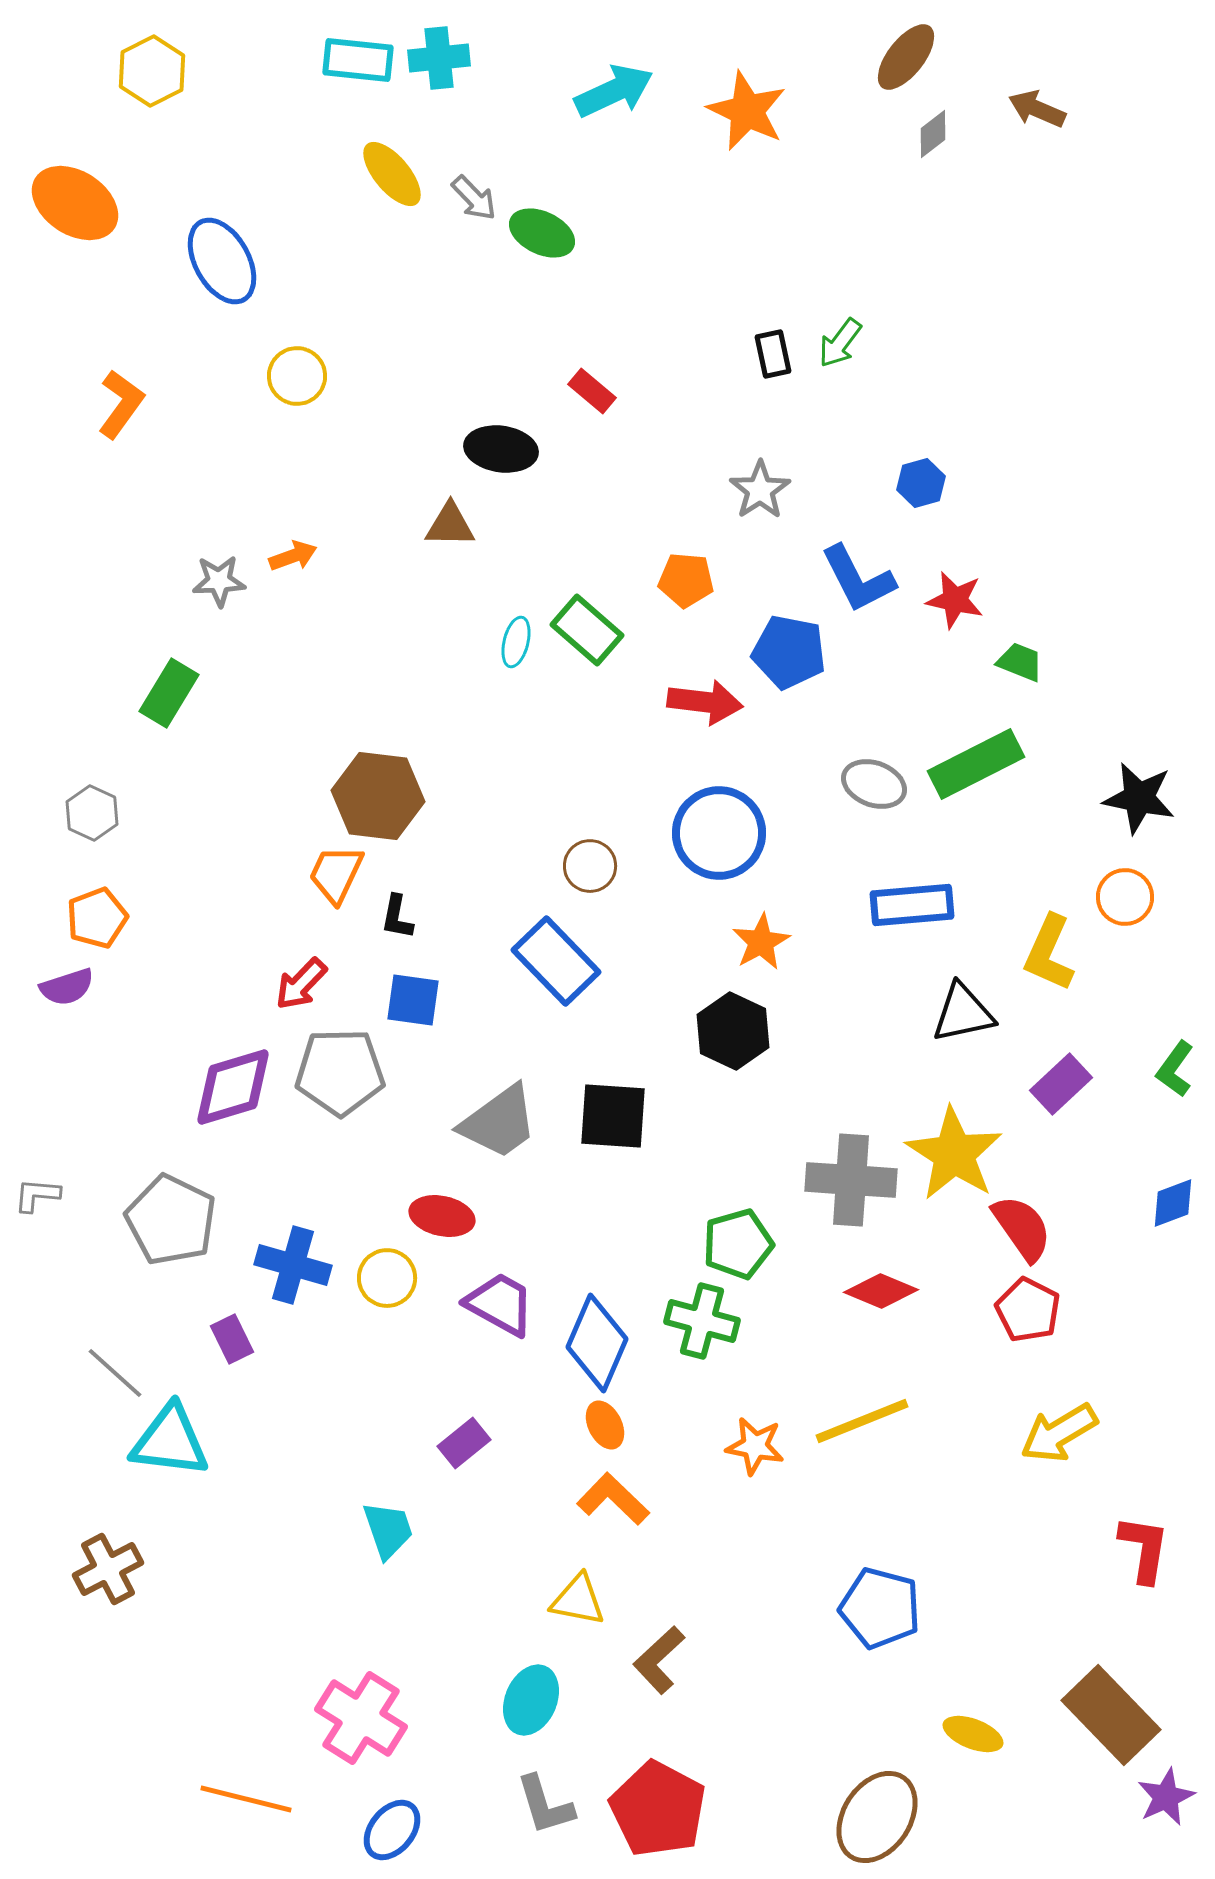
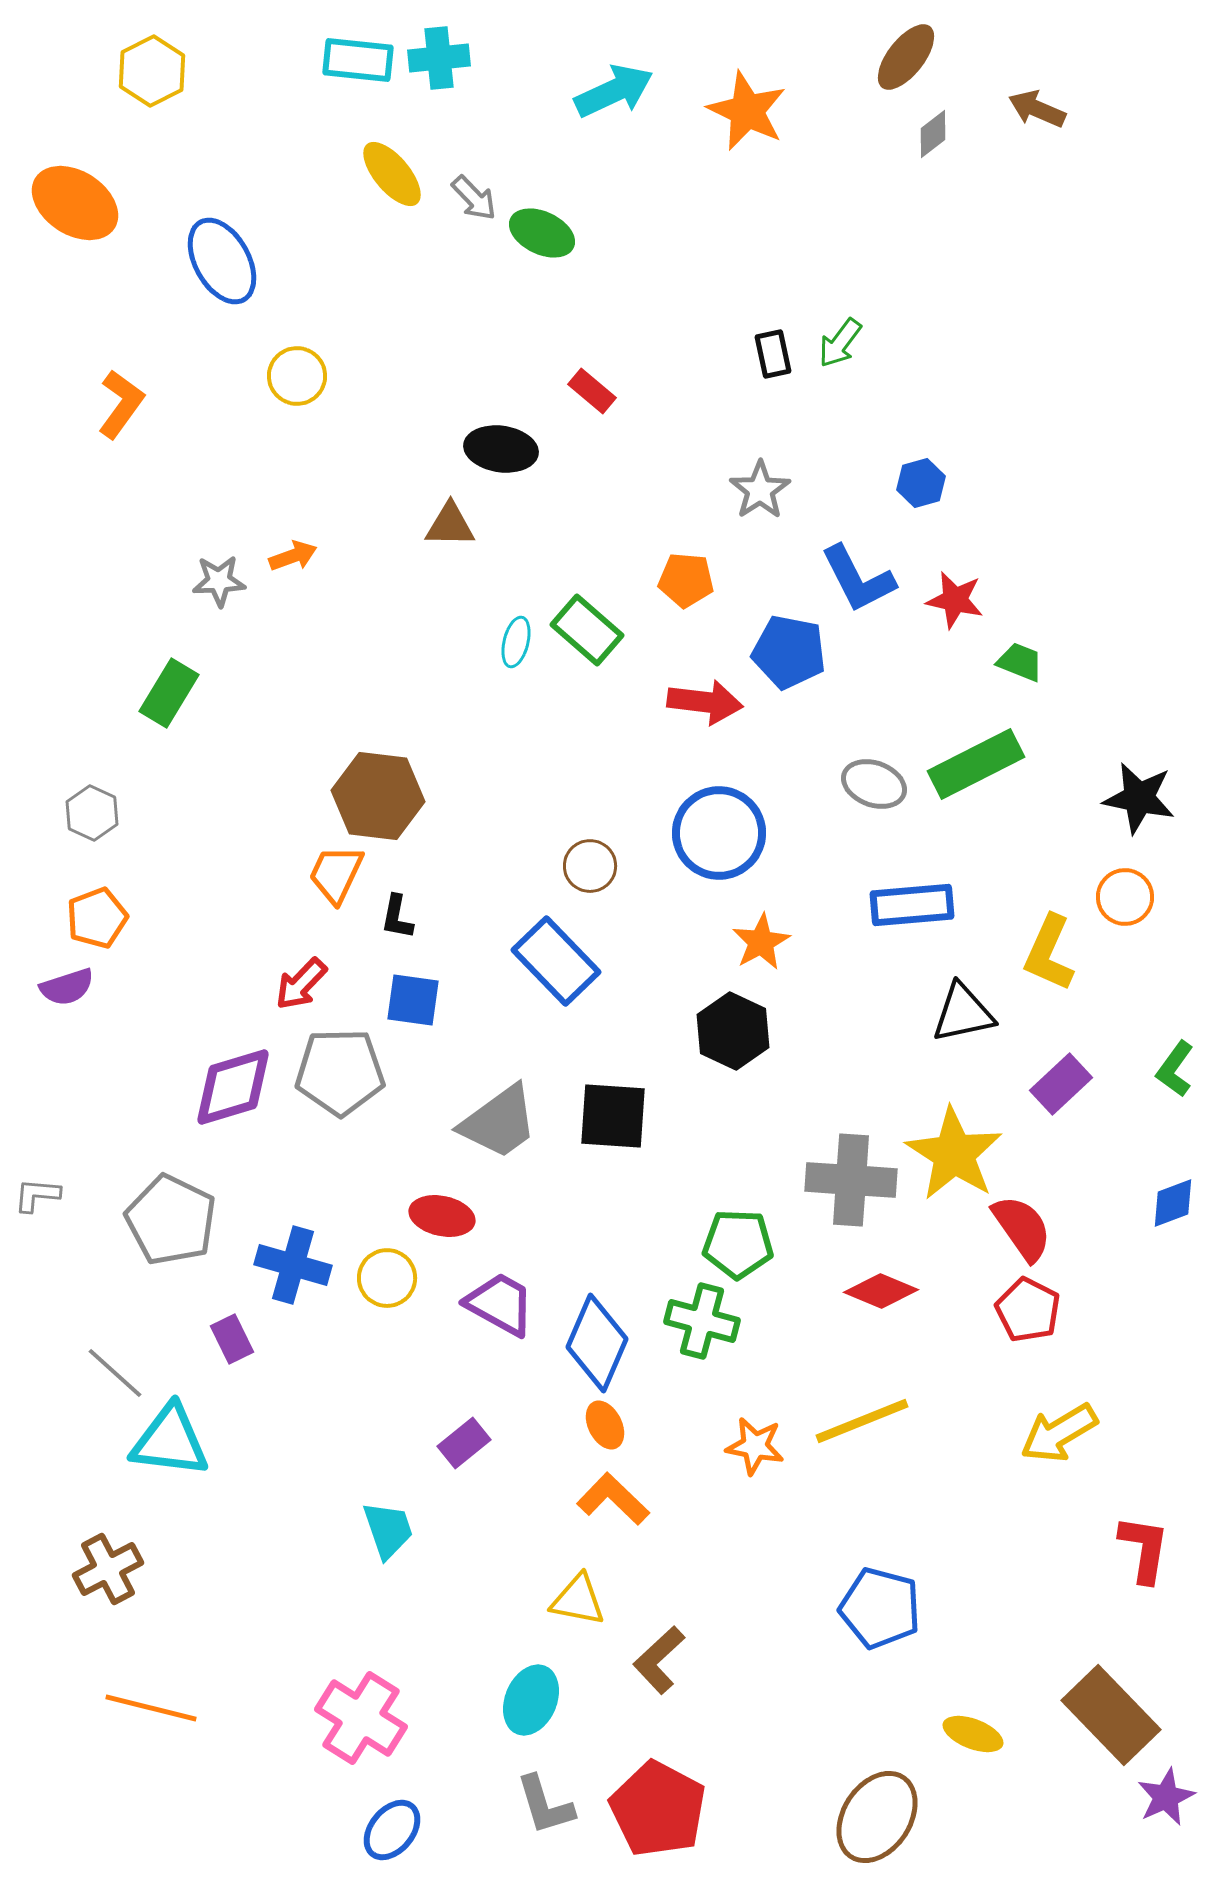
green pentagon at (738, 1244): rotated 18 degrees clockwise
orange line at (246, 1799): moved 95 px left, 91 px up
